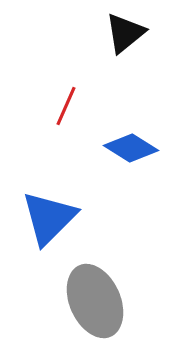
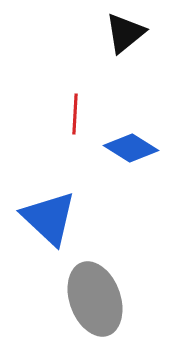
red line: moved 9 px right, 8 px down; rotated 21 degrees counterclockwise
blue triangle: rotated 32 degrees counterclockwise
gray ellipse: moved 2 px up; rotated 4 degrees clockwise
